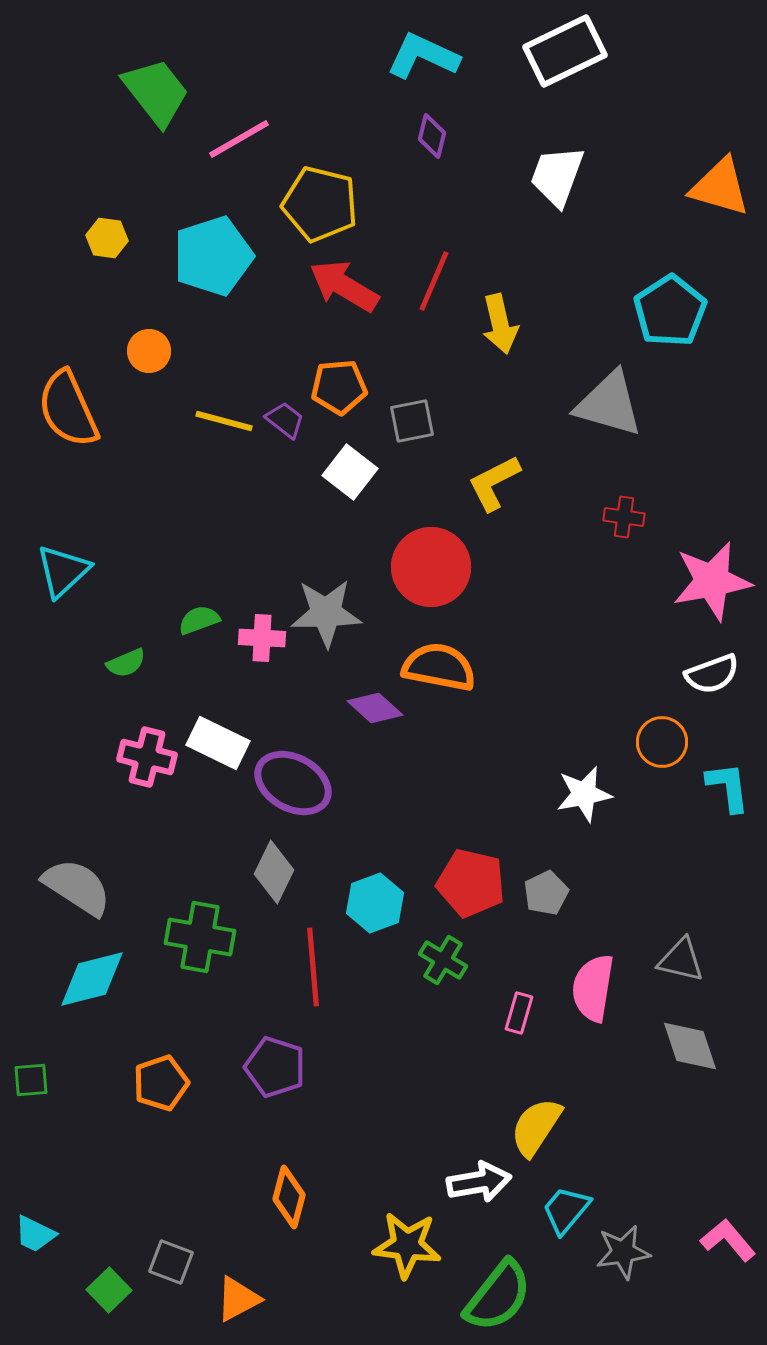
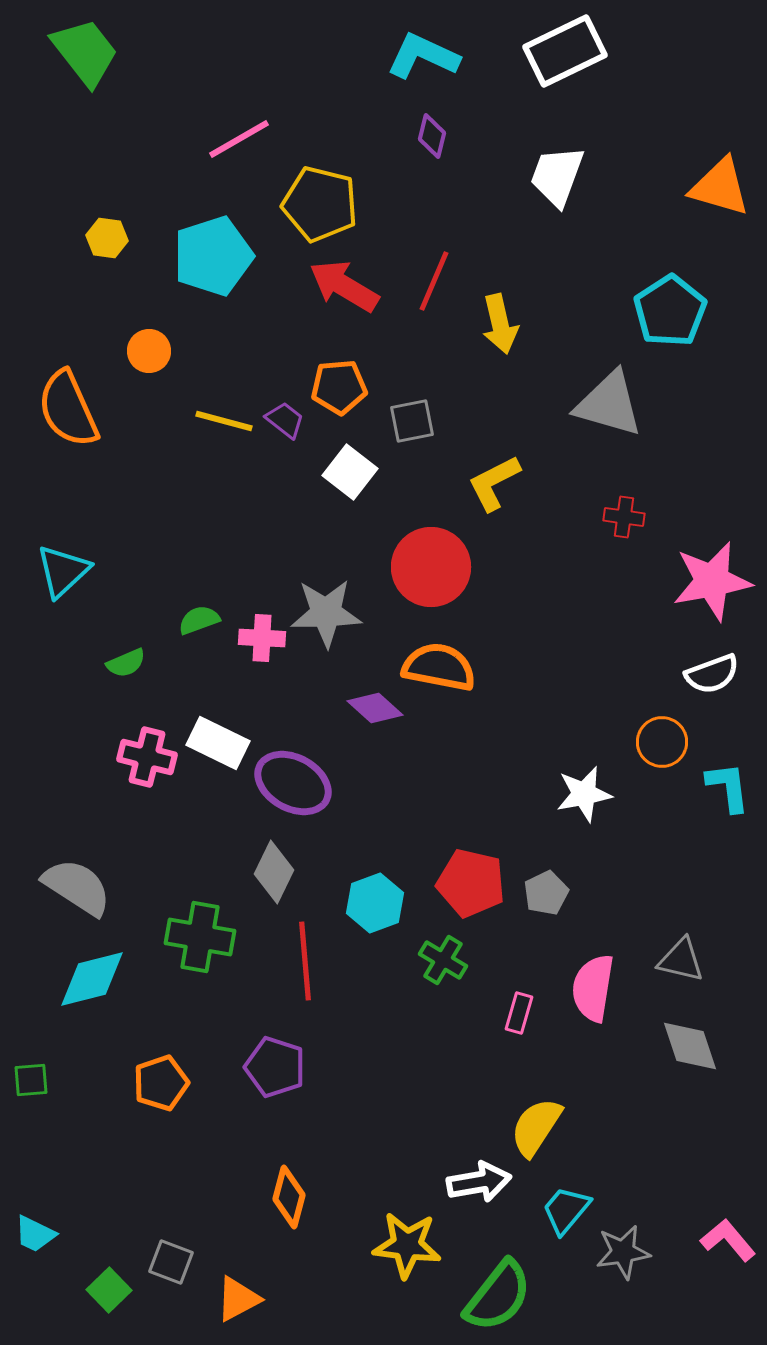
green trapezoid at (156, 92): moved 71 px left, 40 px up
red line at (313, 967): moved 8 px left, 6 px up
